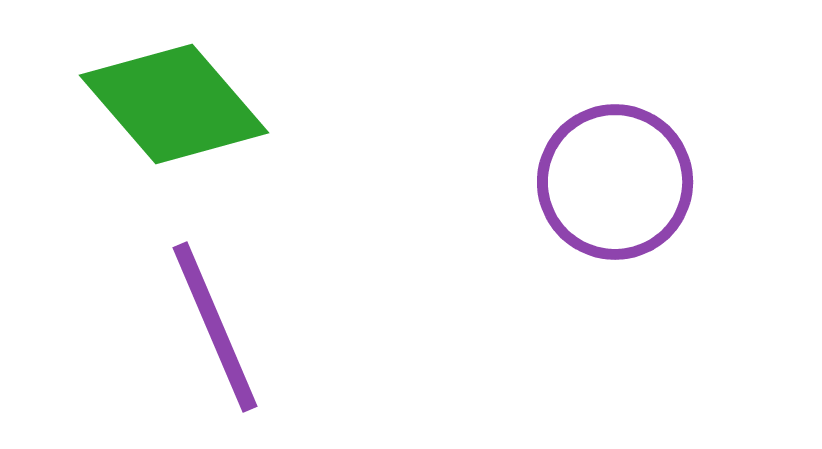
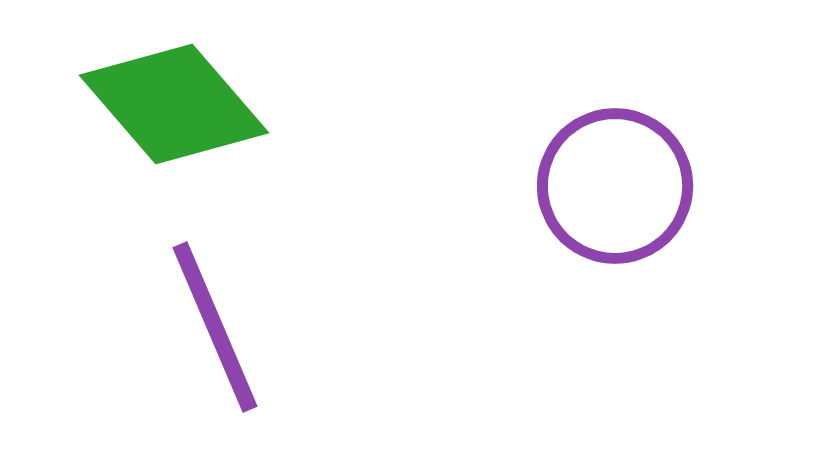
purple circle: moved 4 px down
